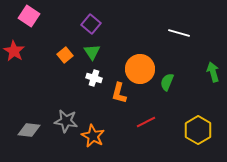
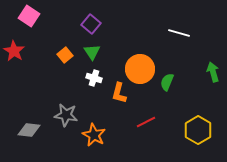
gray star: moved 6 px up
orange star: moved 1 px right, 1 px up
